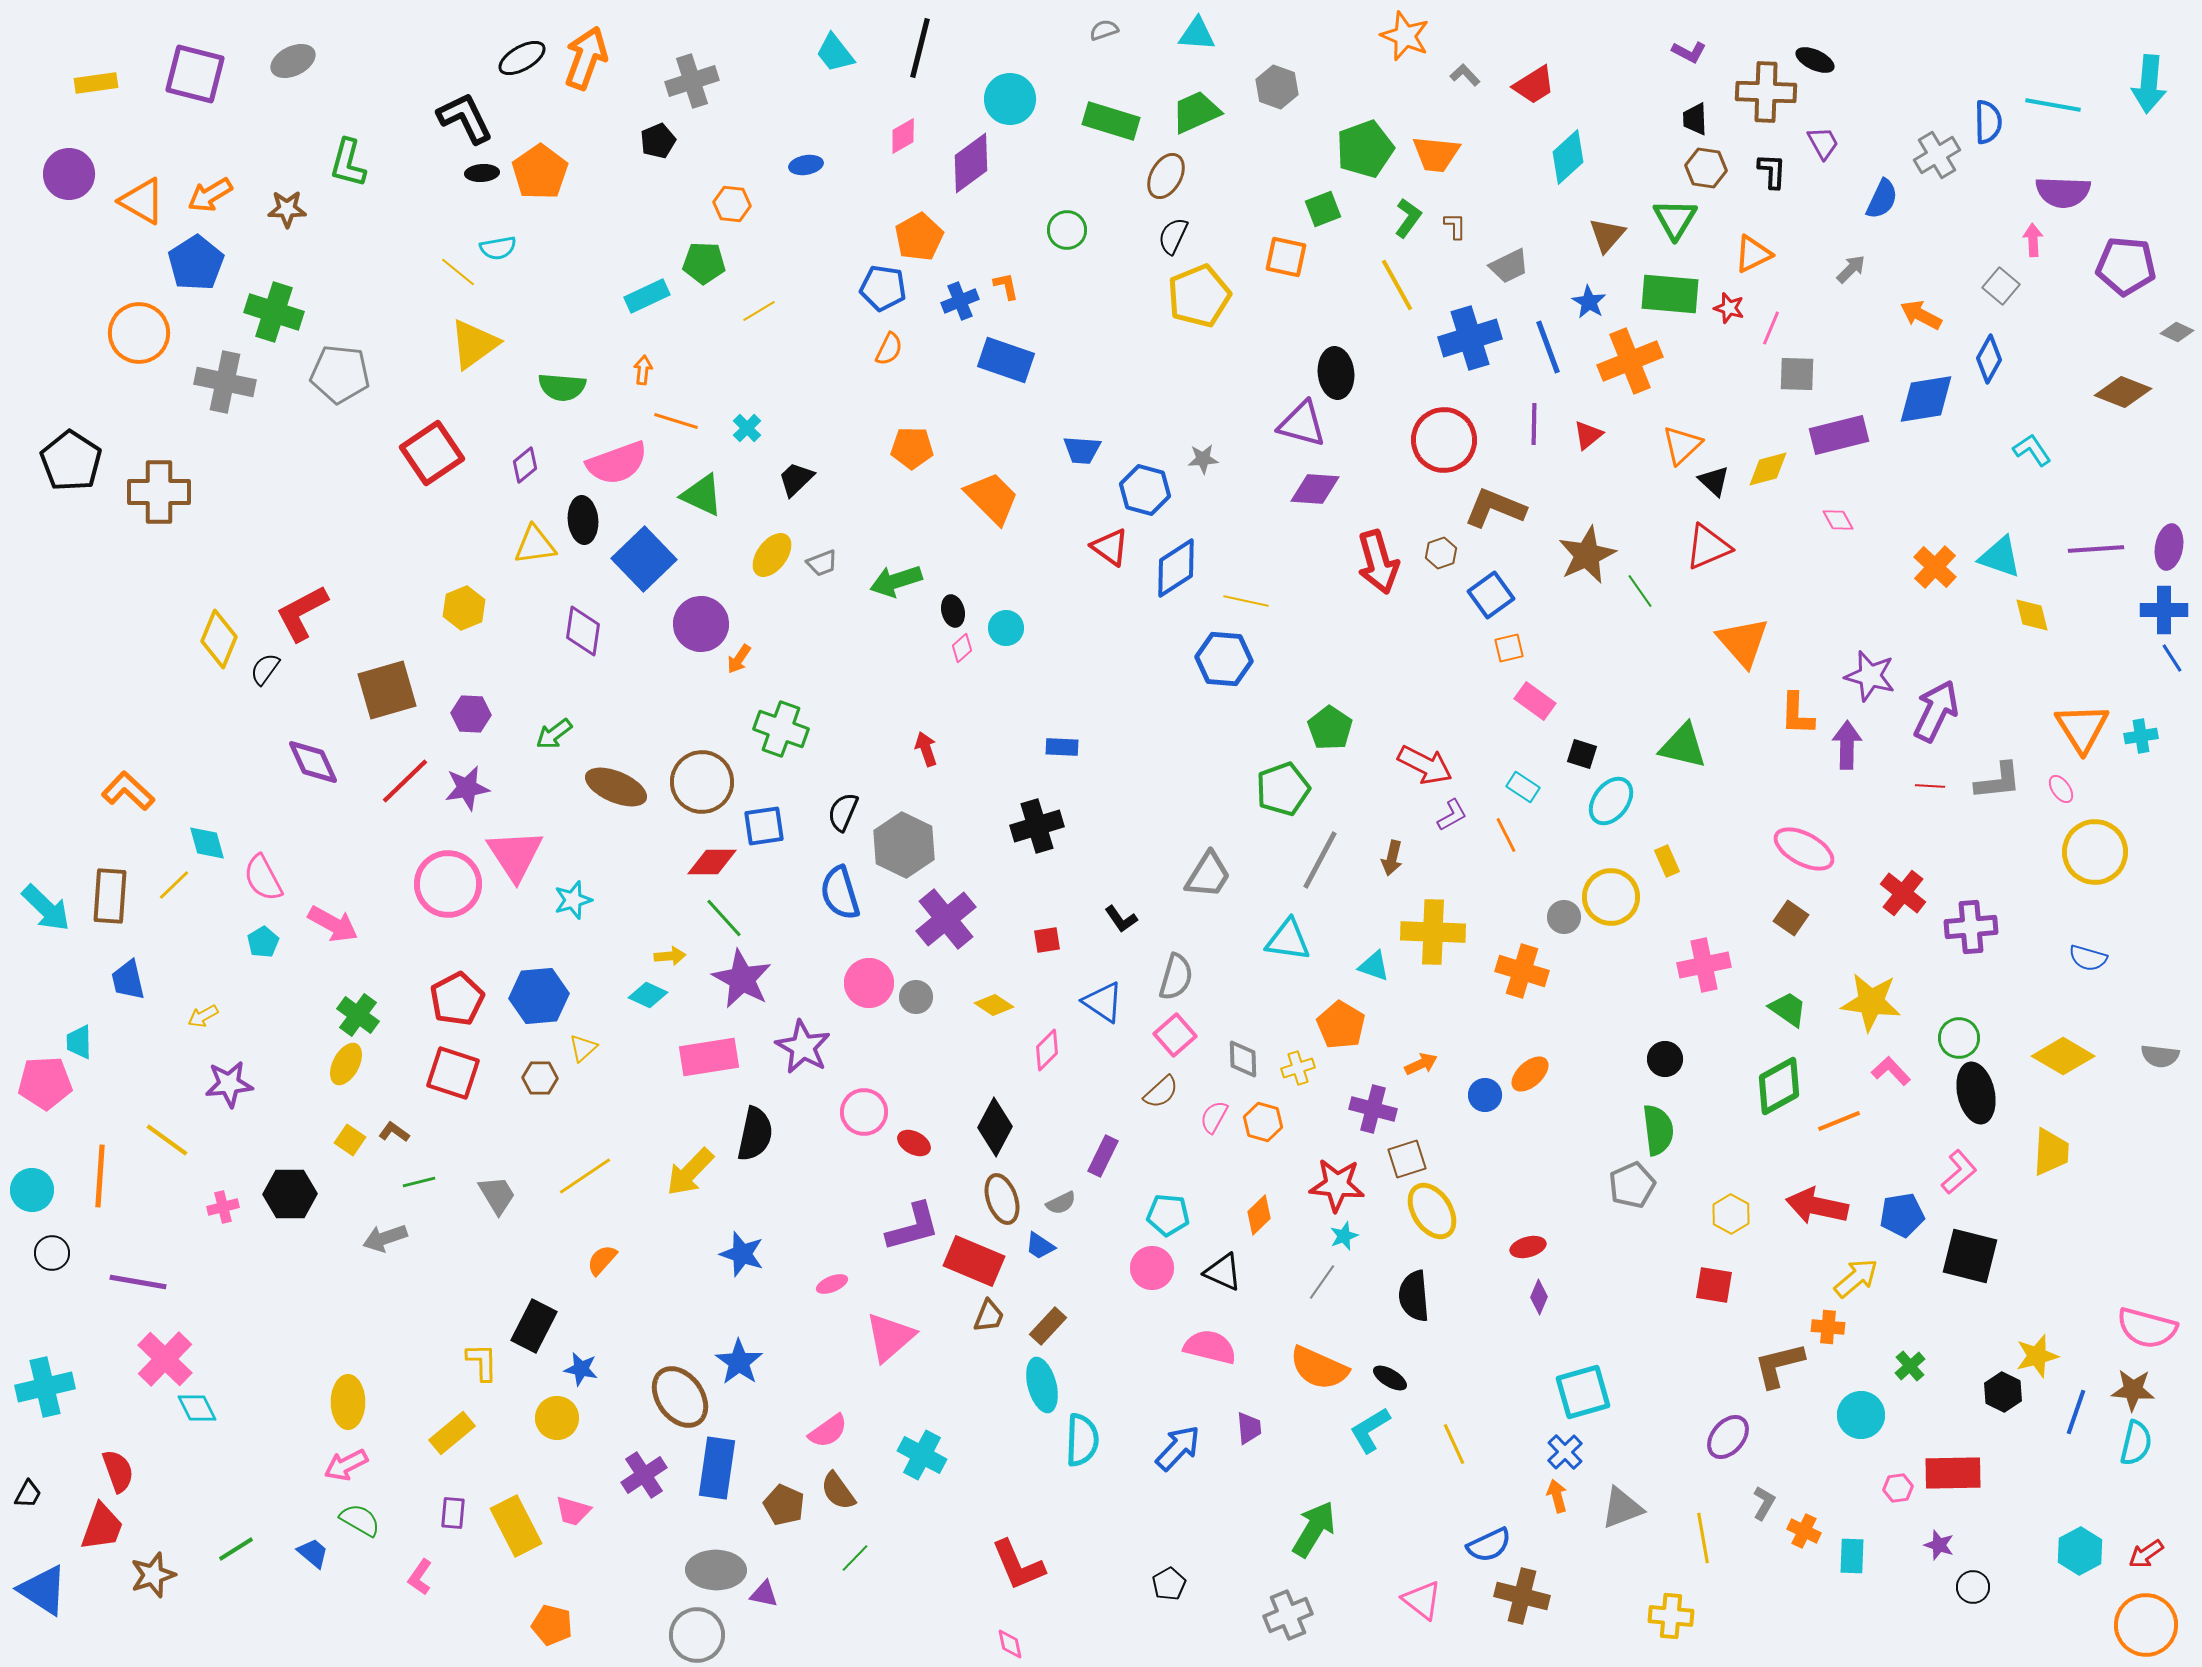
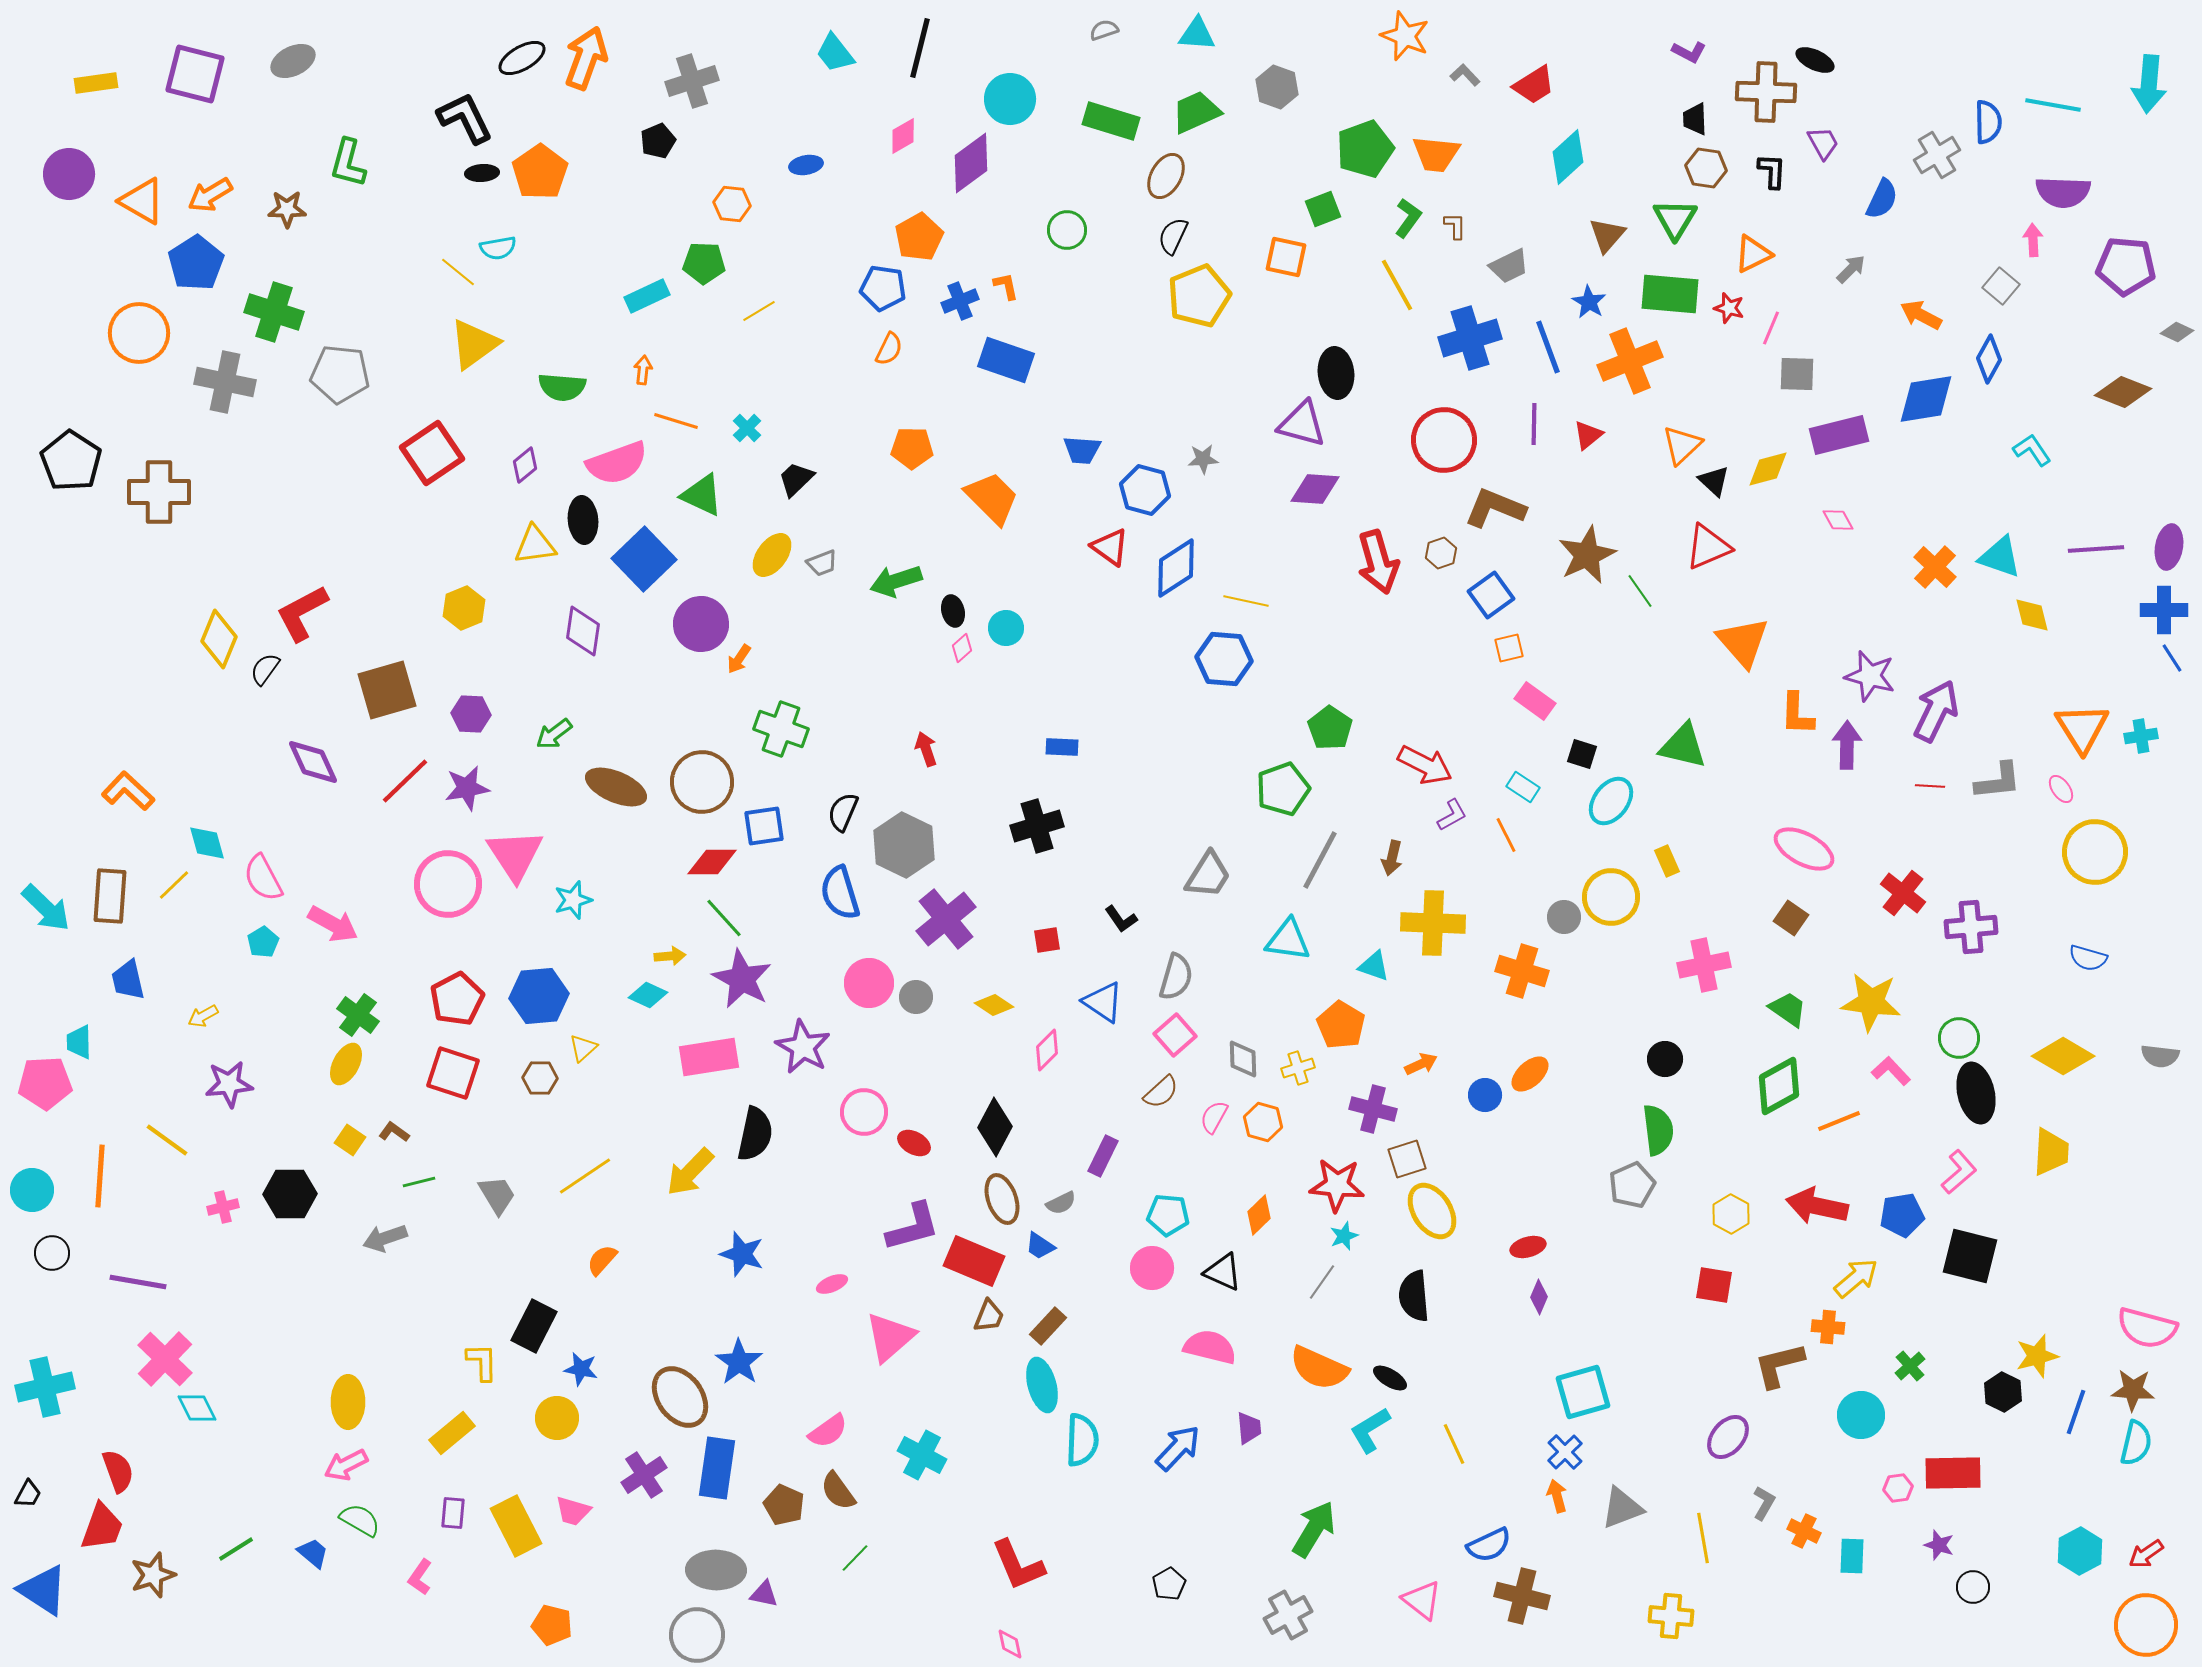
yellow cross at (1433, 932): moved 9 px up
gray cross at (1288, 1615): rotated 6 degrees counterclockwise
